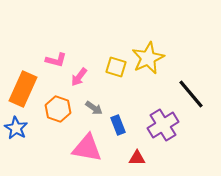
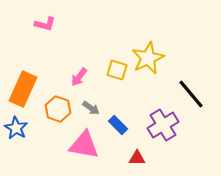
pink L-shape: moved 11 px left, 36 px up
yellow square: moved 1 px right, 3 px down
gray arrow: moved 3 px left
blue rectangle: rotated 24 degrees counterclockwise
pink triangle: moved 3 px left, 3 px up
